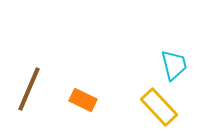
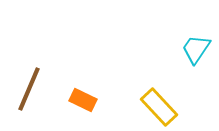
cyan trapezoid: moved 22 px right, 16 px up; rotated 132 degrees counterclockwise
